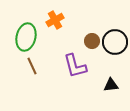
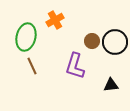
purple L-shape: rotated 32 degrees clockwise
